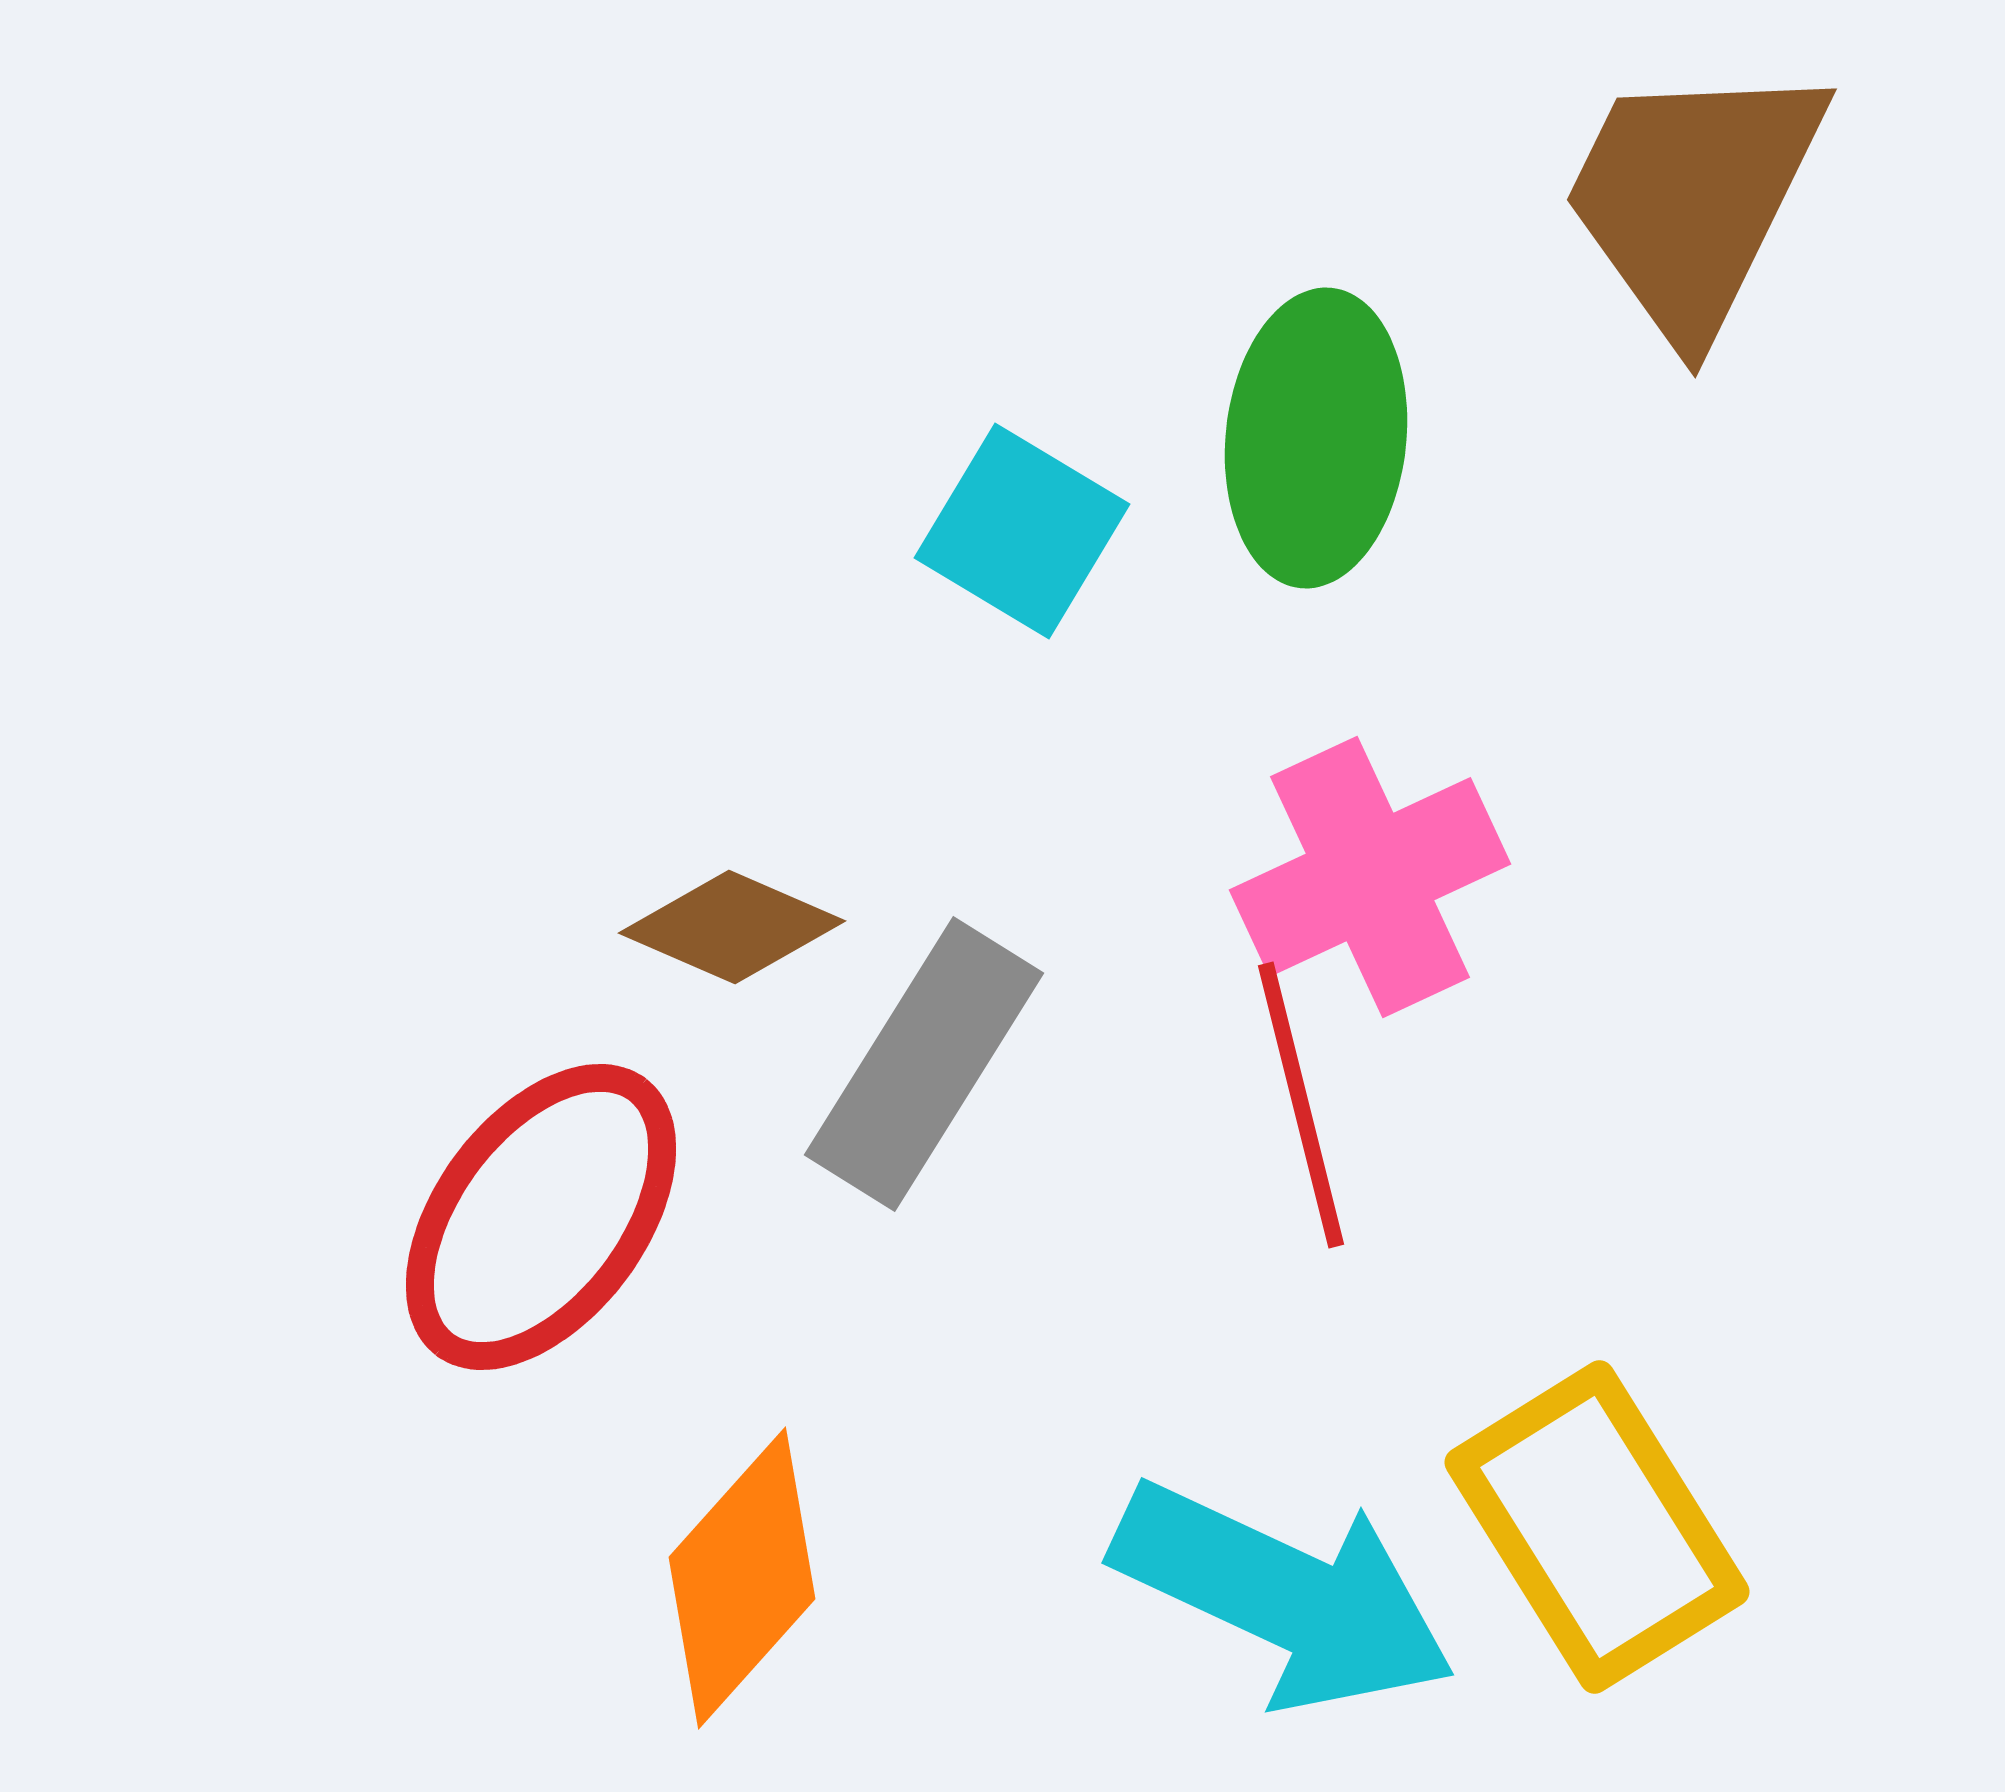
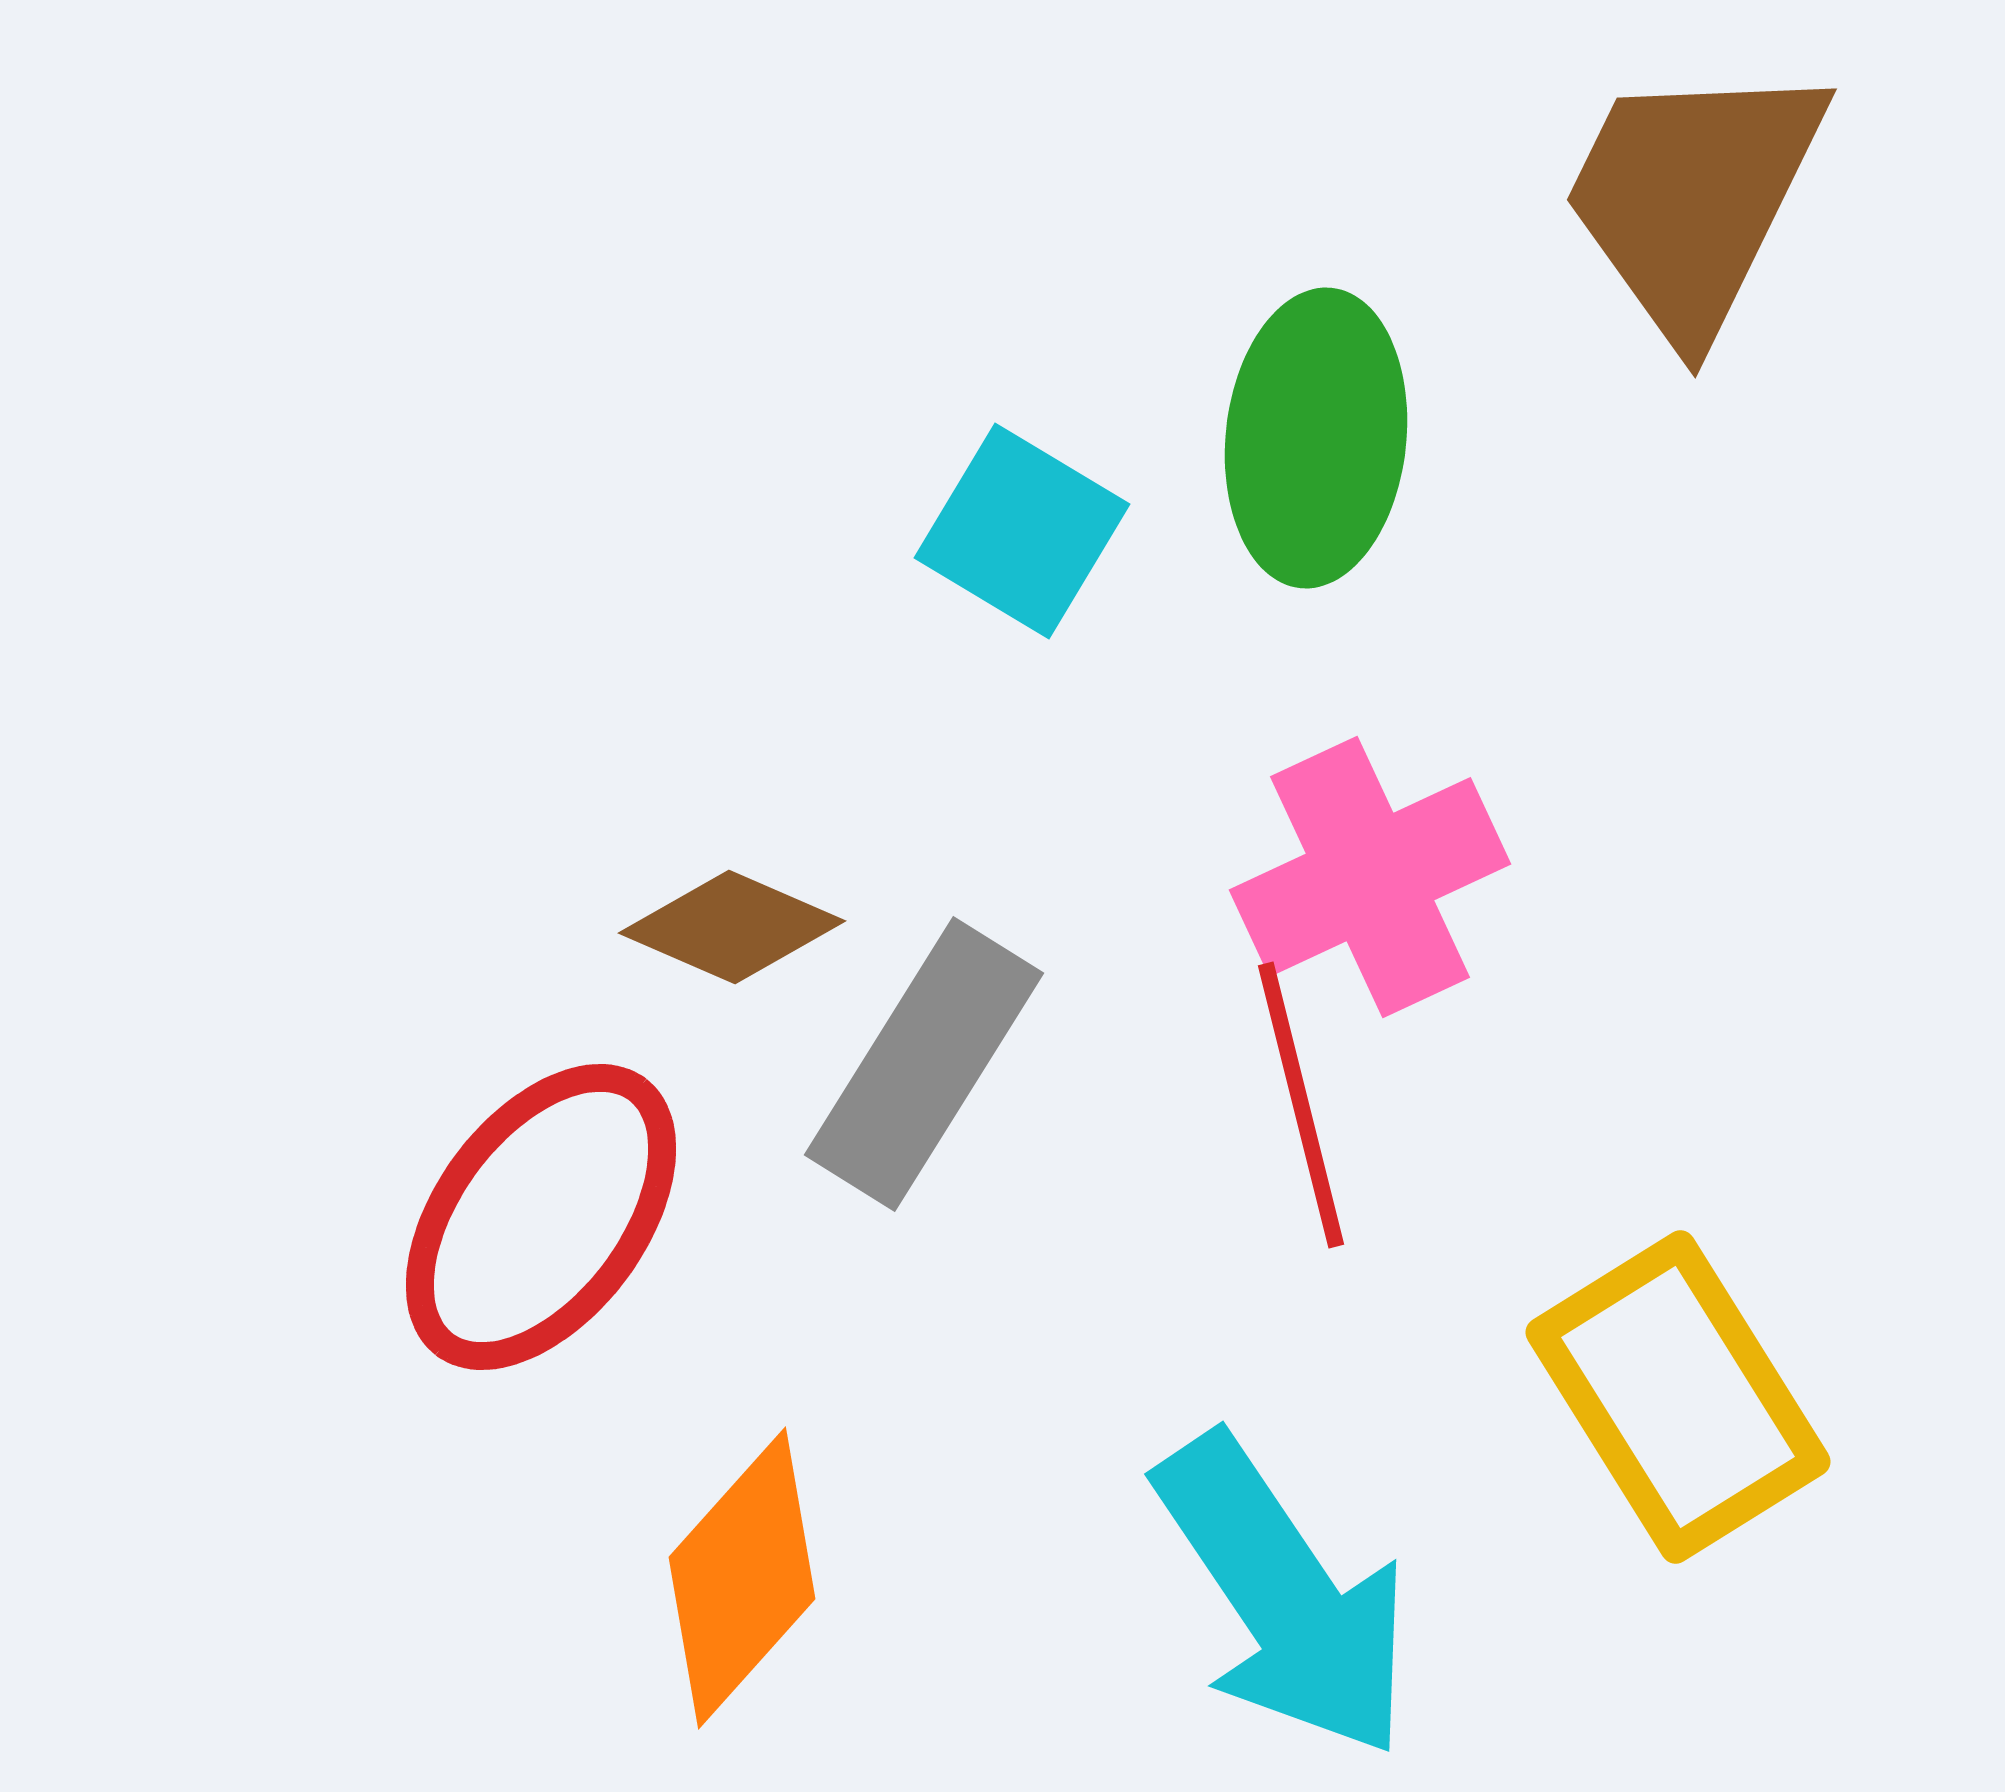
yellow rectangle: moved 81 px right, 130 px up
cyan arrow: rotated 31 degrees clockwise
